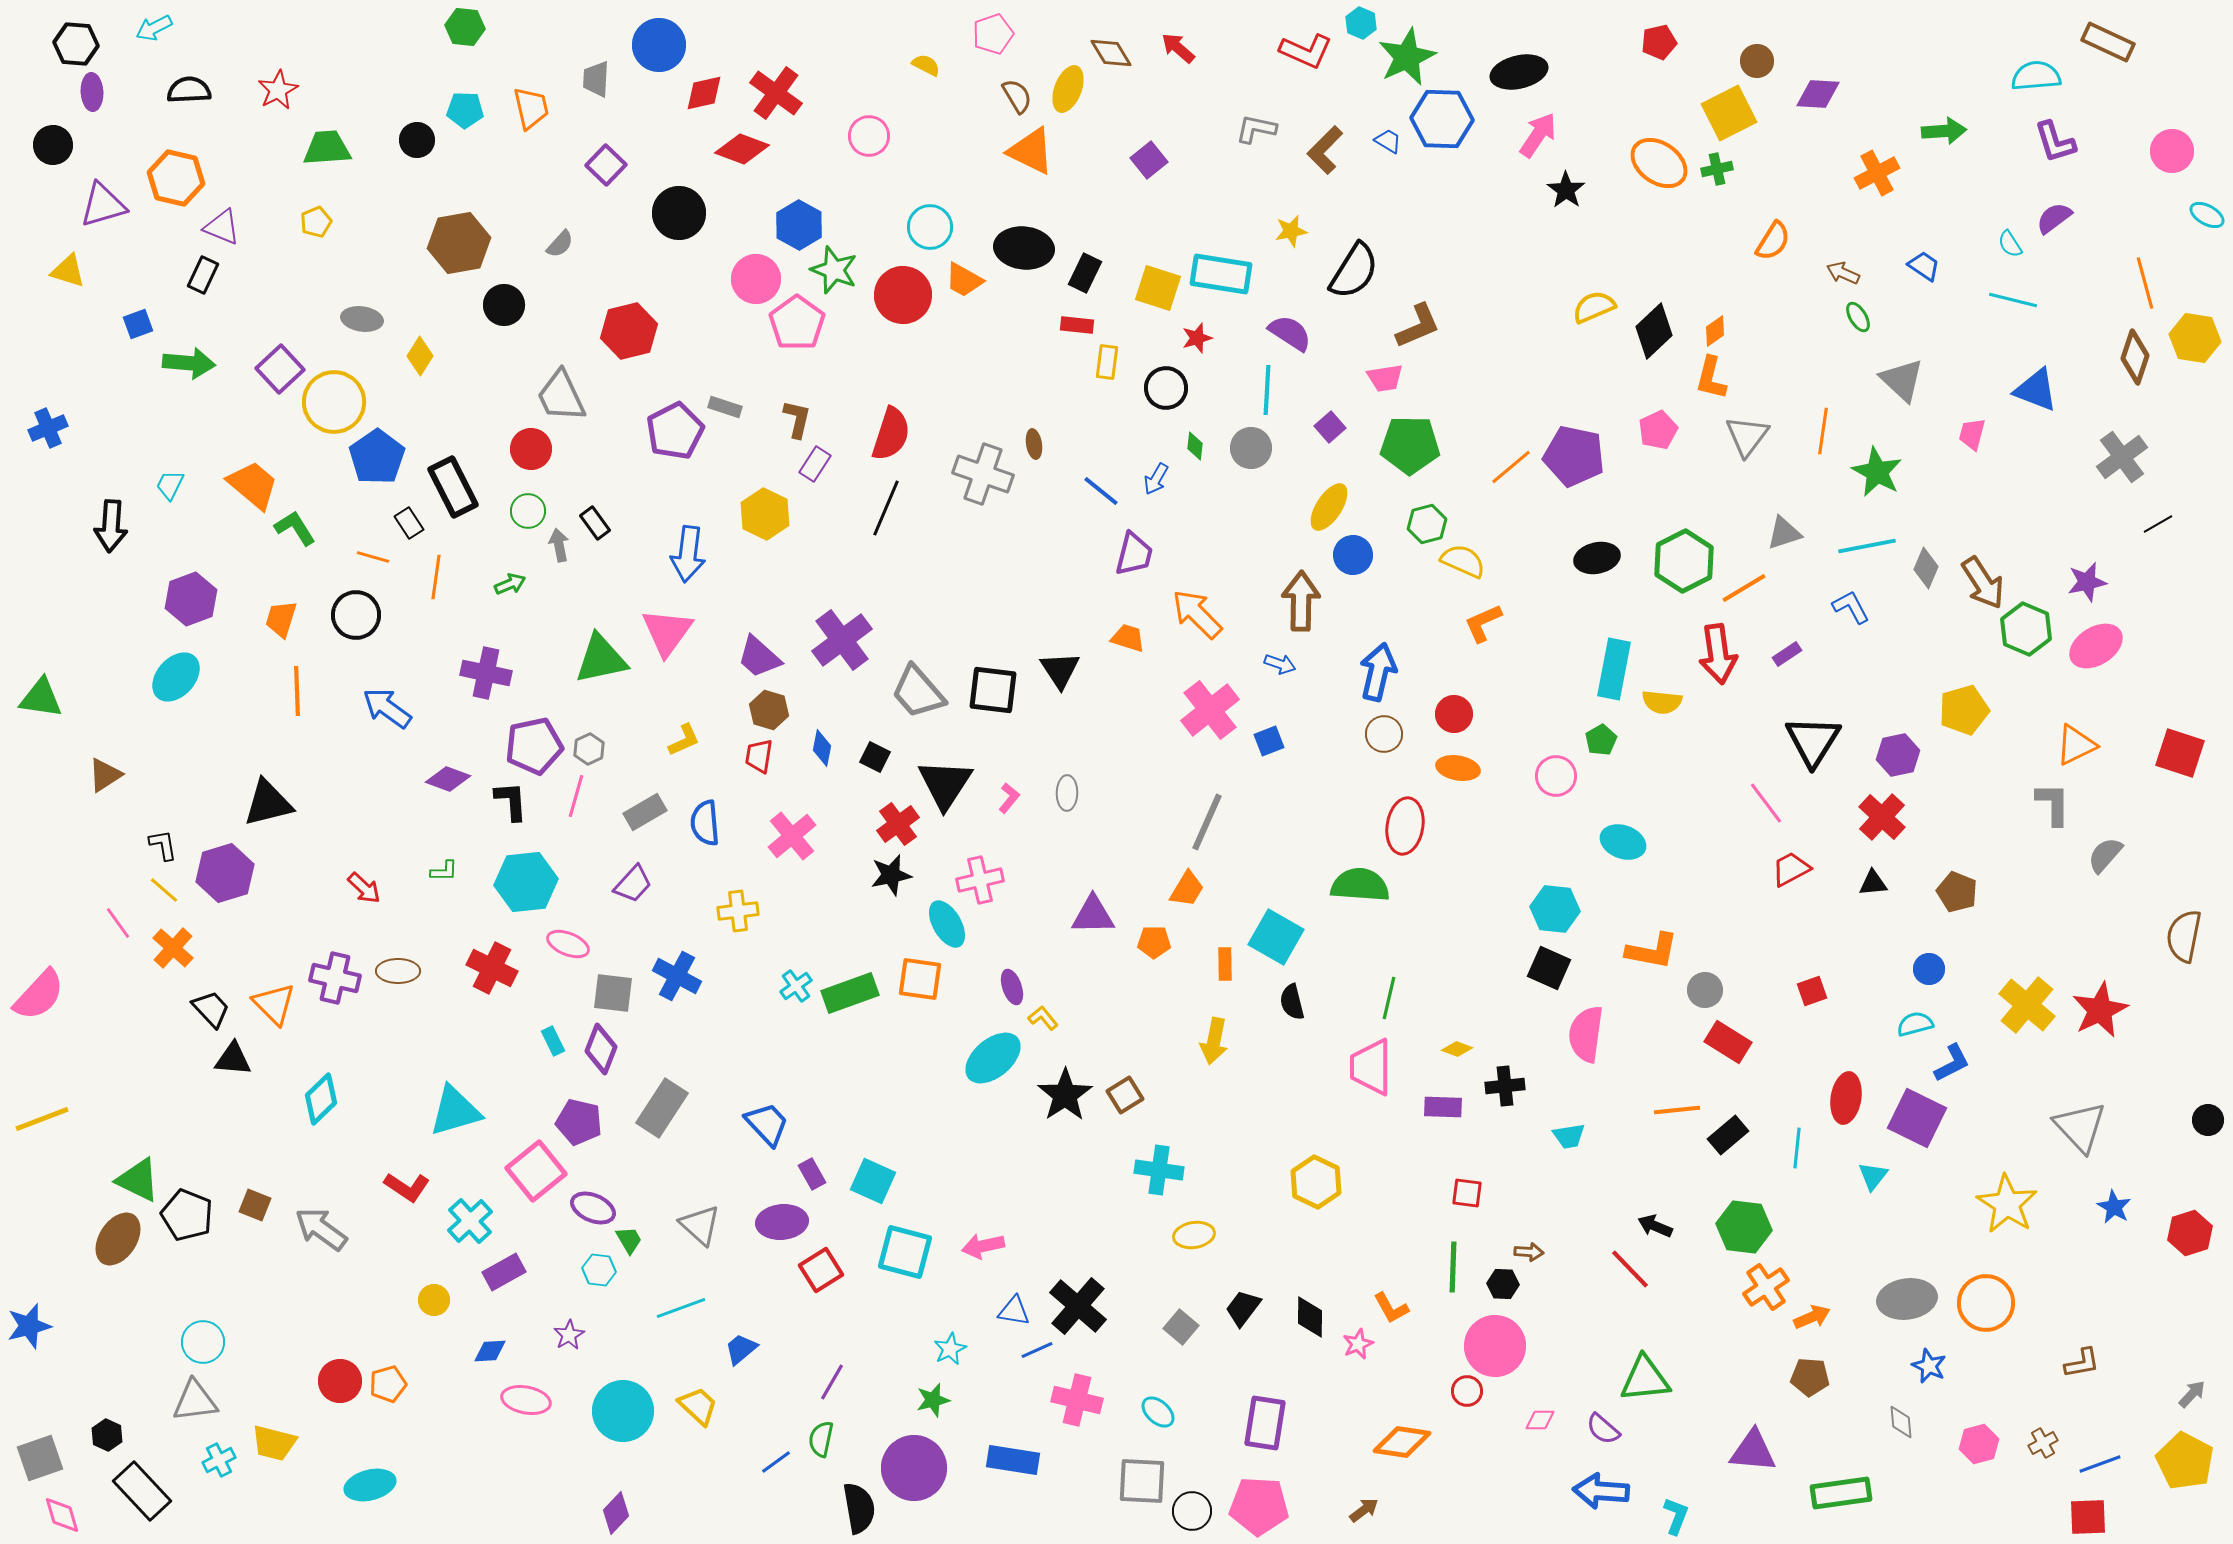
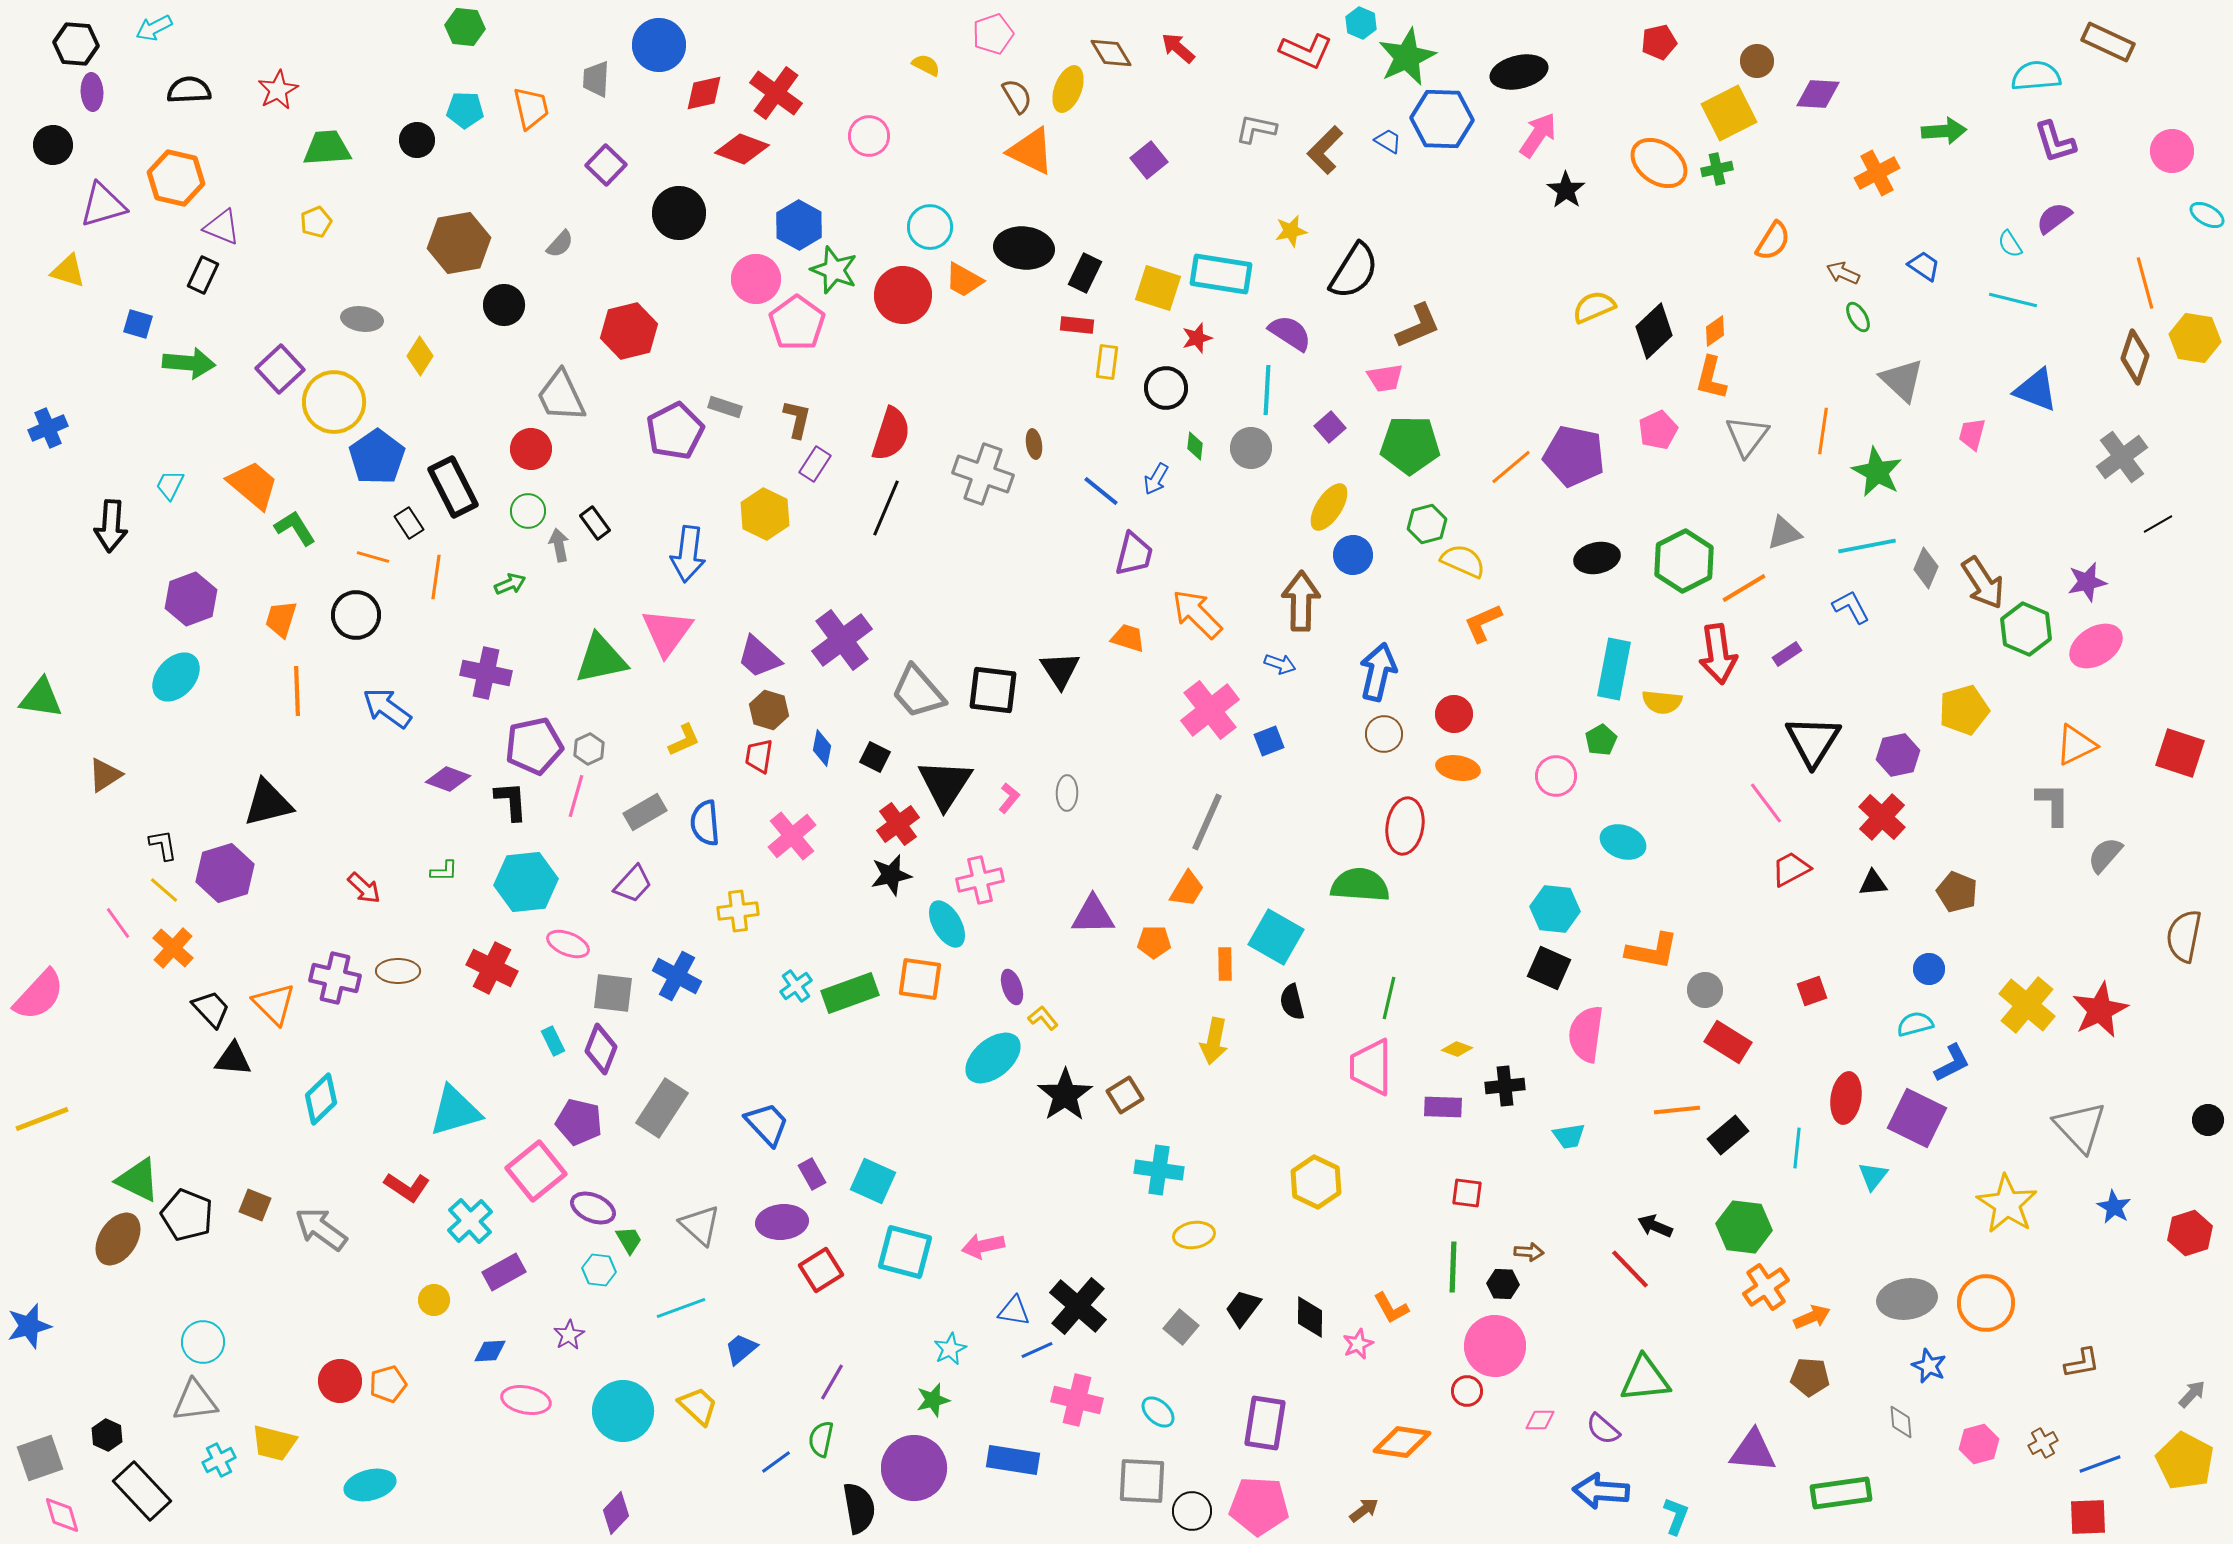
blue square at (138, 324): rotated 36 degrees clockwise
